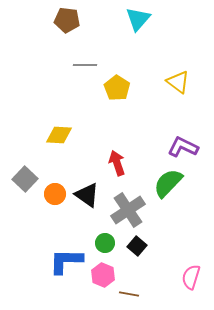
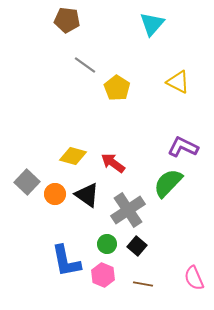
cyan triangle: moved 14 px right, 5 px down
gray line: rotated 35 degrees clockwise
yellow triangle: rotated 10 degrees counterclockwise
yellow diamond: moved 14 px right, 21 px down; rotated 12 degrees clockwise
red arrow: moved 4 px left; rotated 35 degrees counterclockwise
gray square: moved 2 px right, 3 px down
green circle: moved 2 px right, 1 px down
blue L-shape: rotated 102 degrees counterclockwise
pink semicircle: moved 3 px right, 1 px down; rotated 40 degrees counterclockwise
brown line: moved 14 px right, 10 px up
